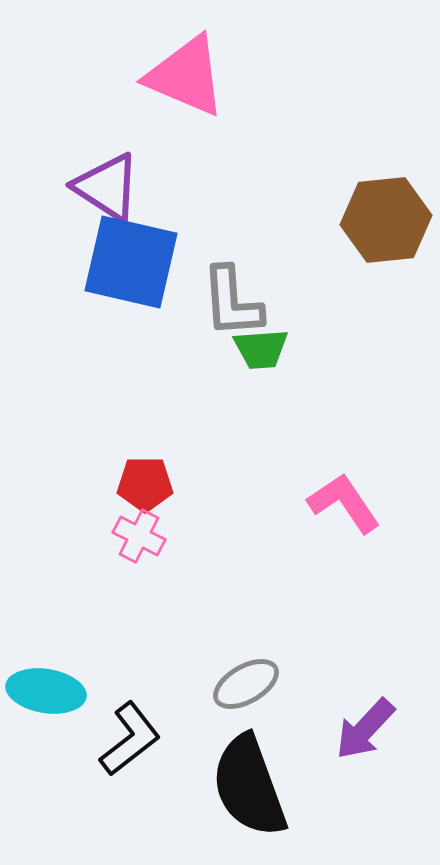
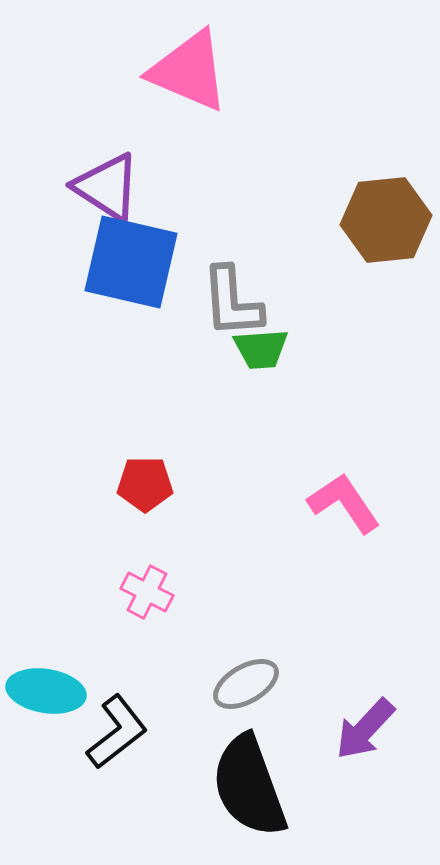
pink triangle: moved 3 px right, 5 px up
pink cross: moved 8 px right, 56 px down
black L-shape: moved 13 px left, 7 px up
